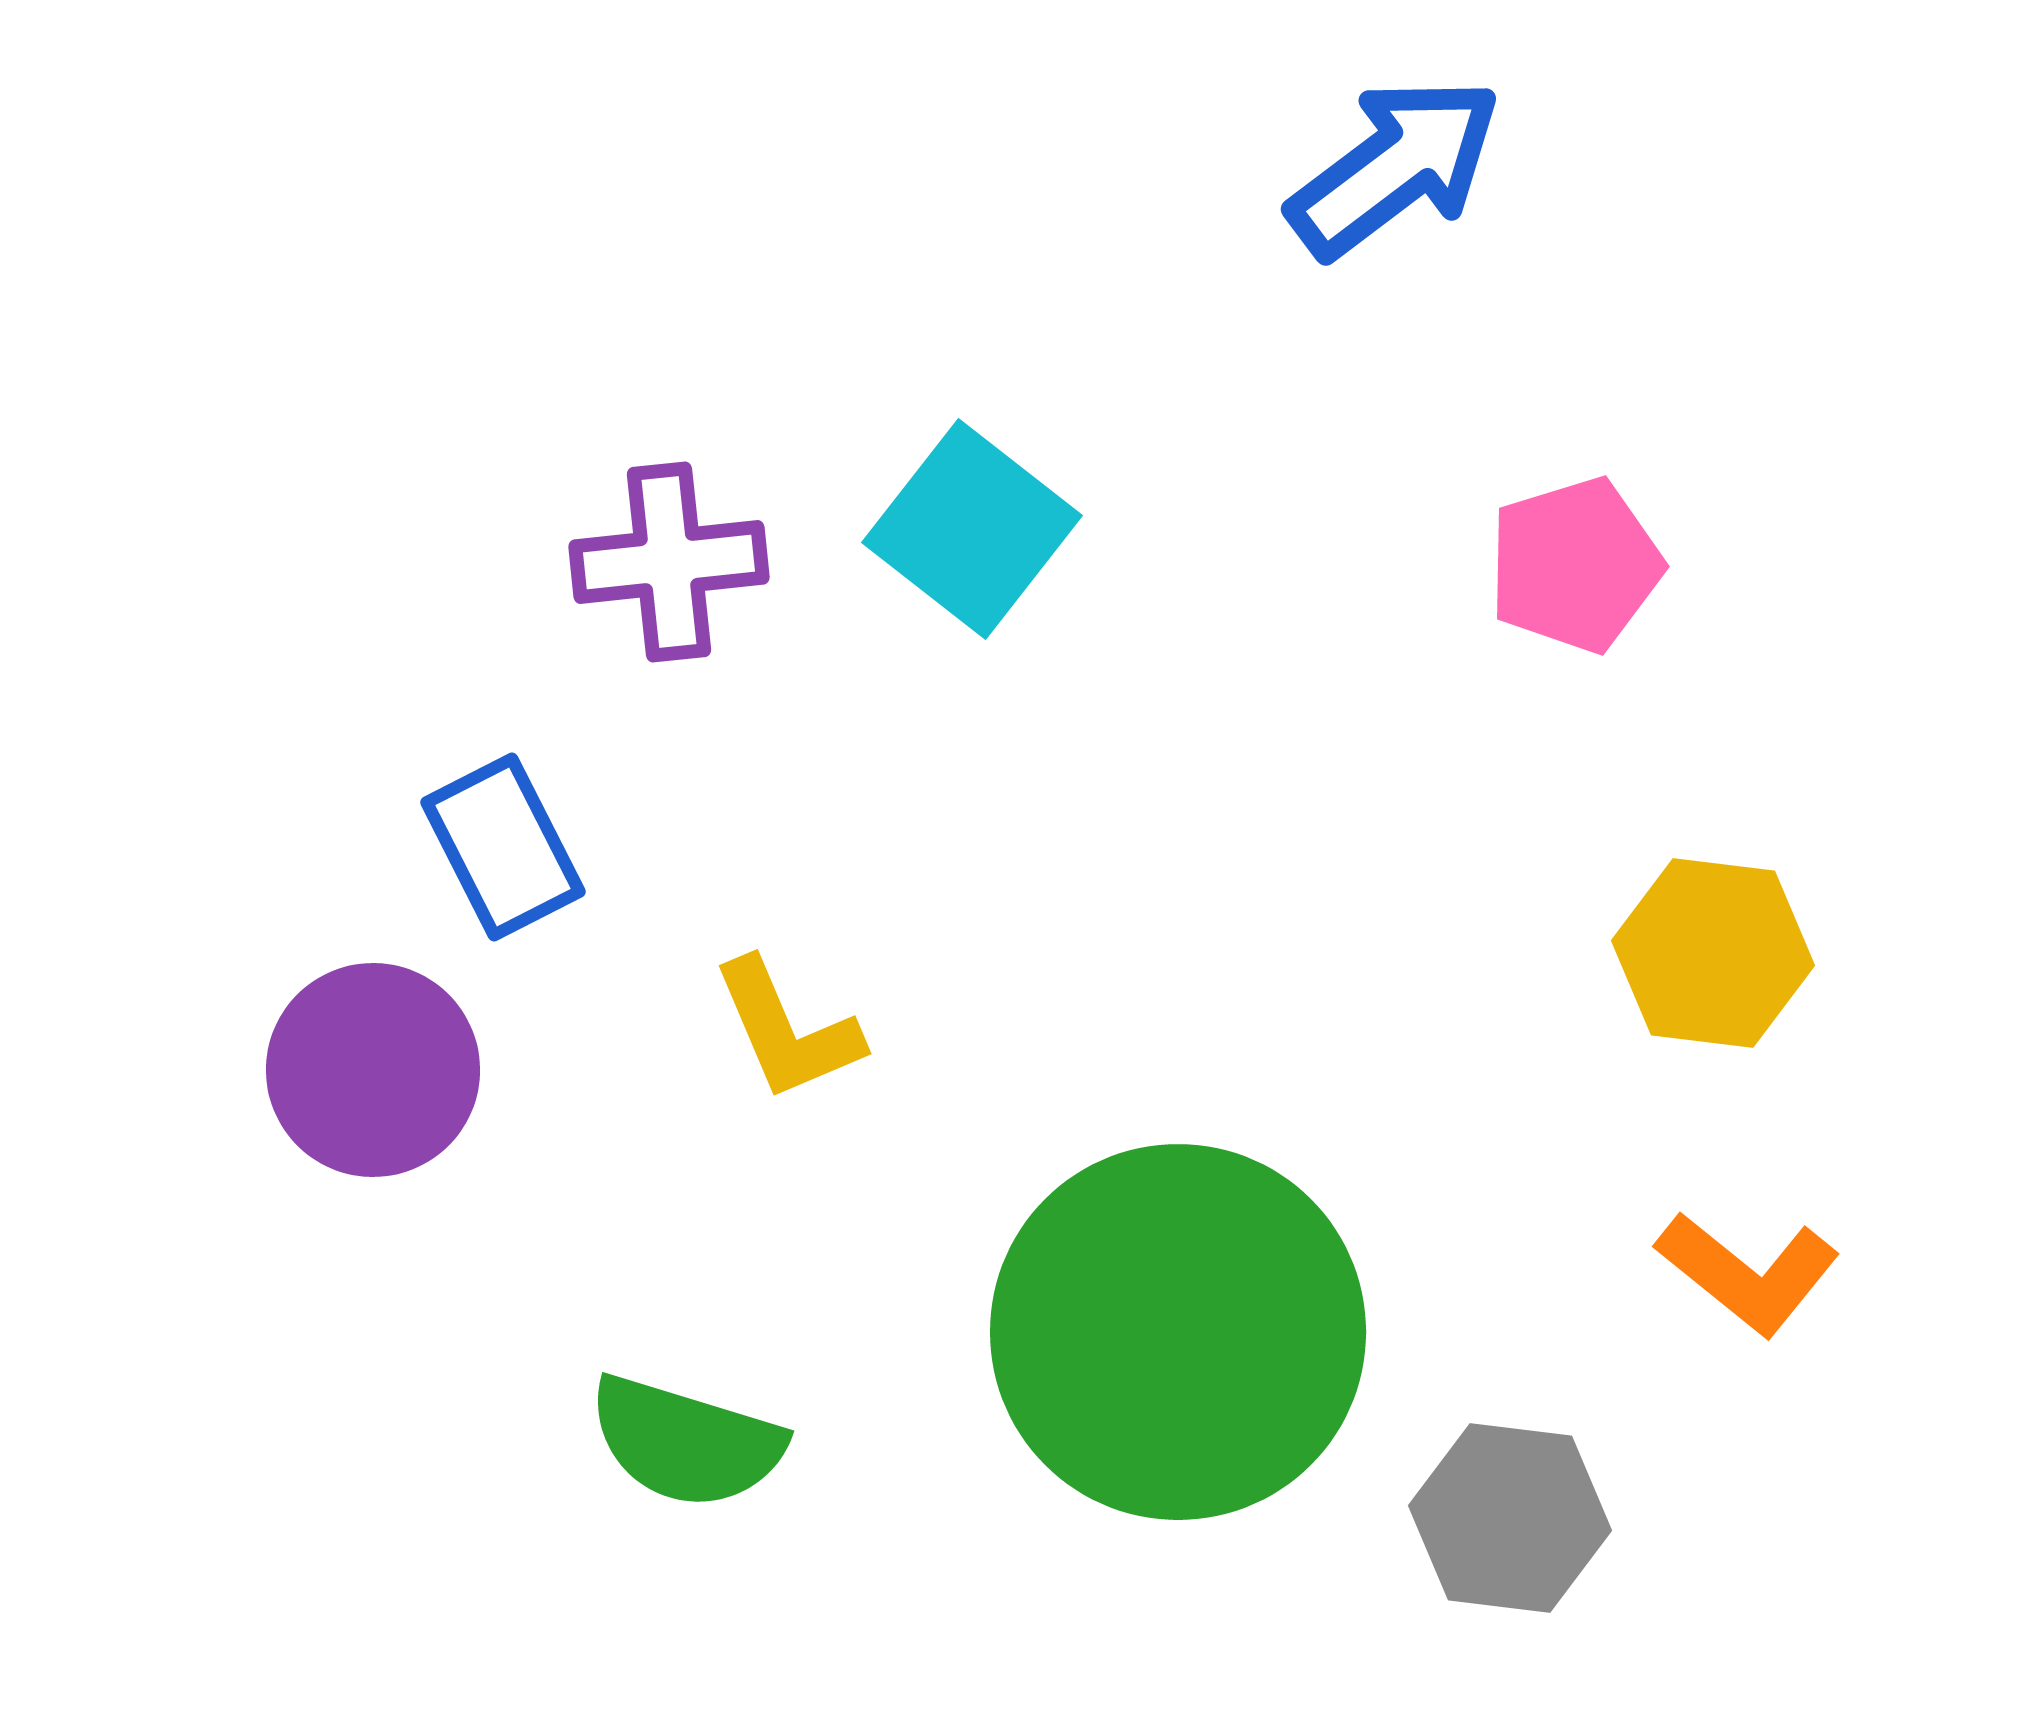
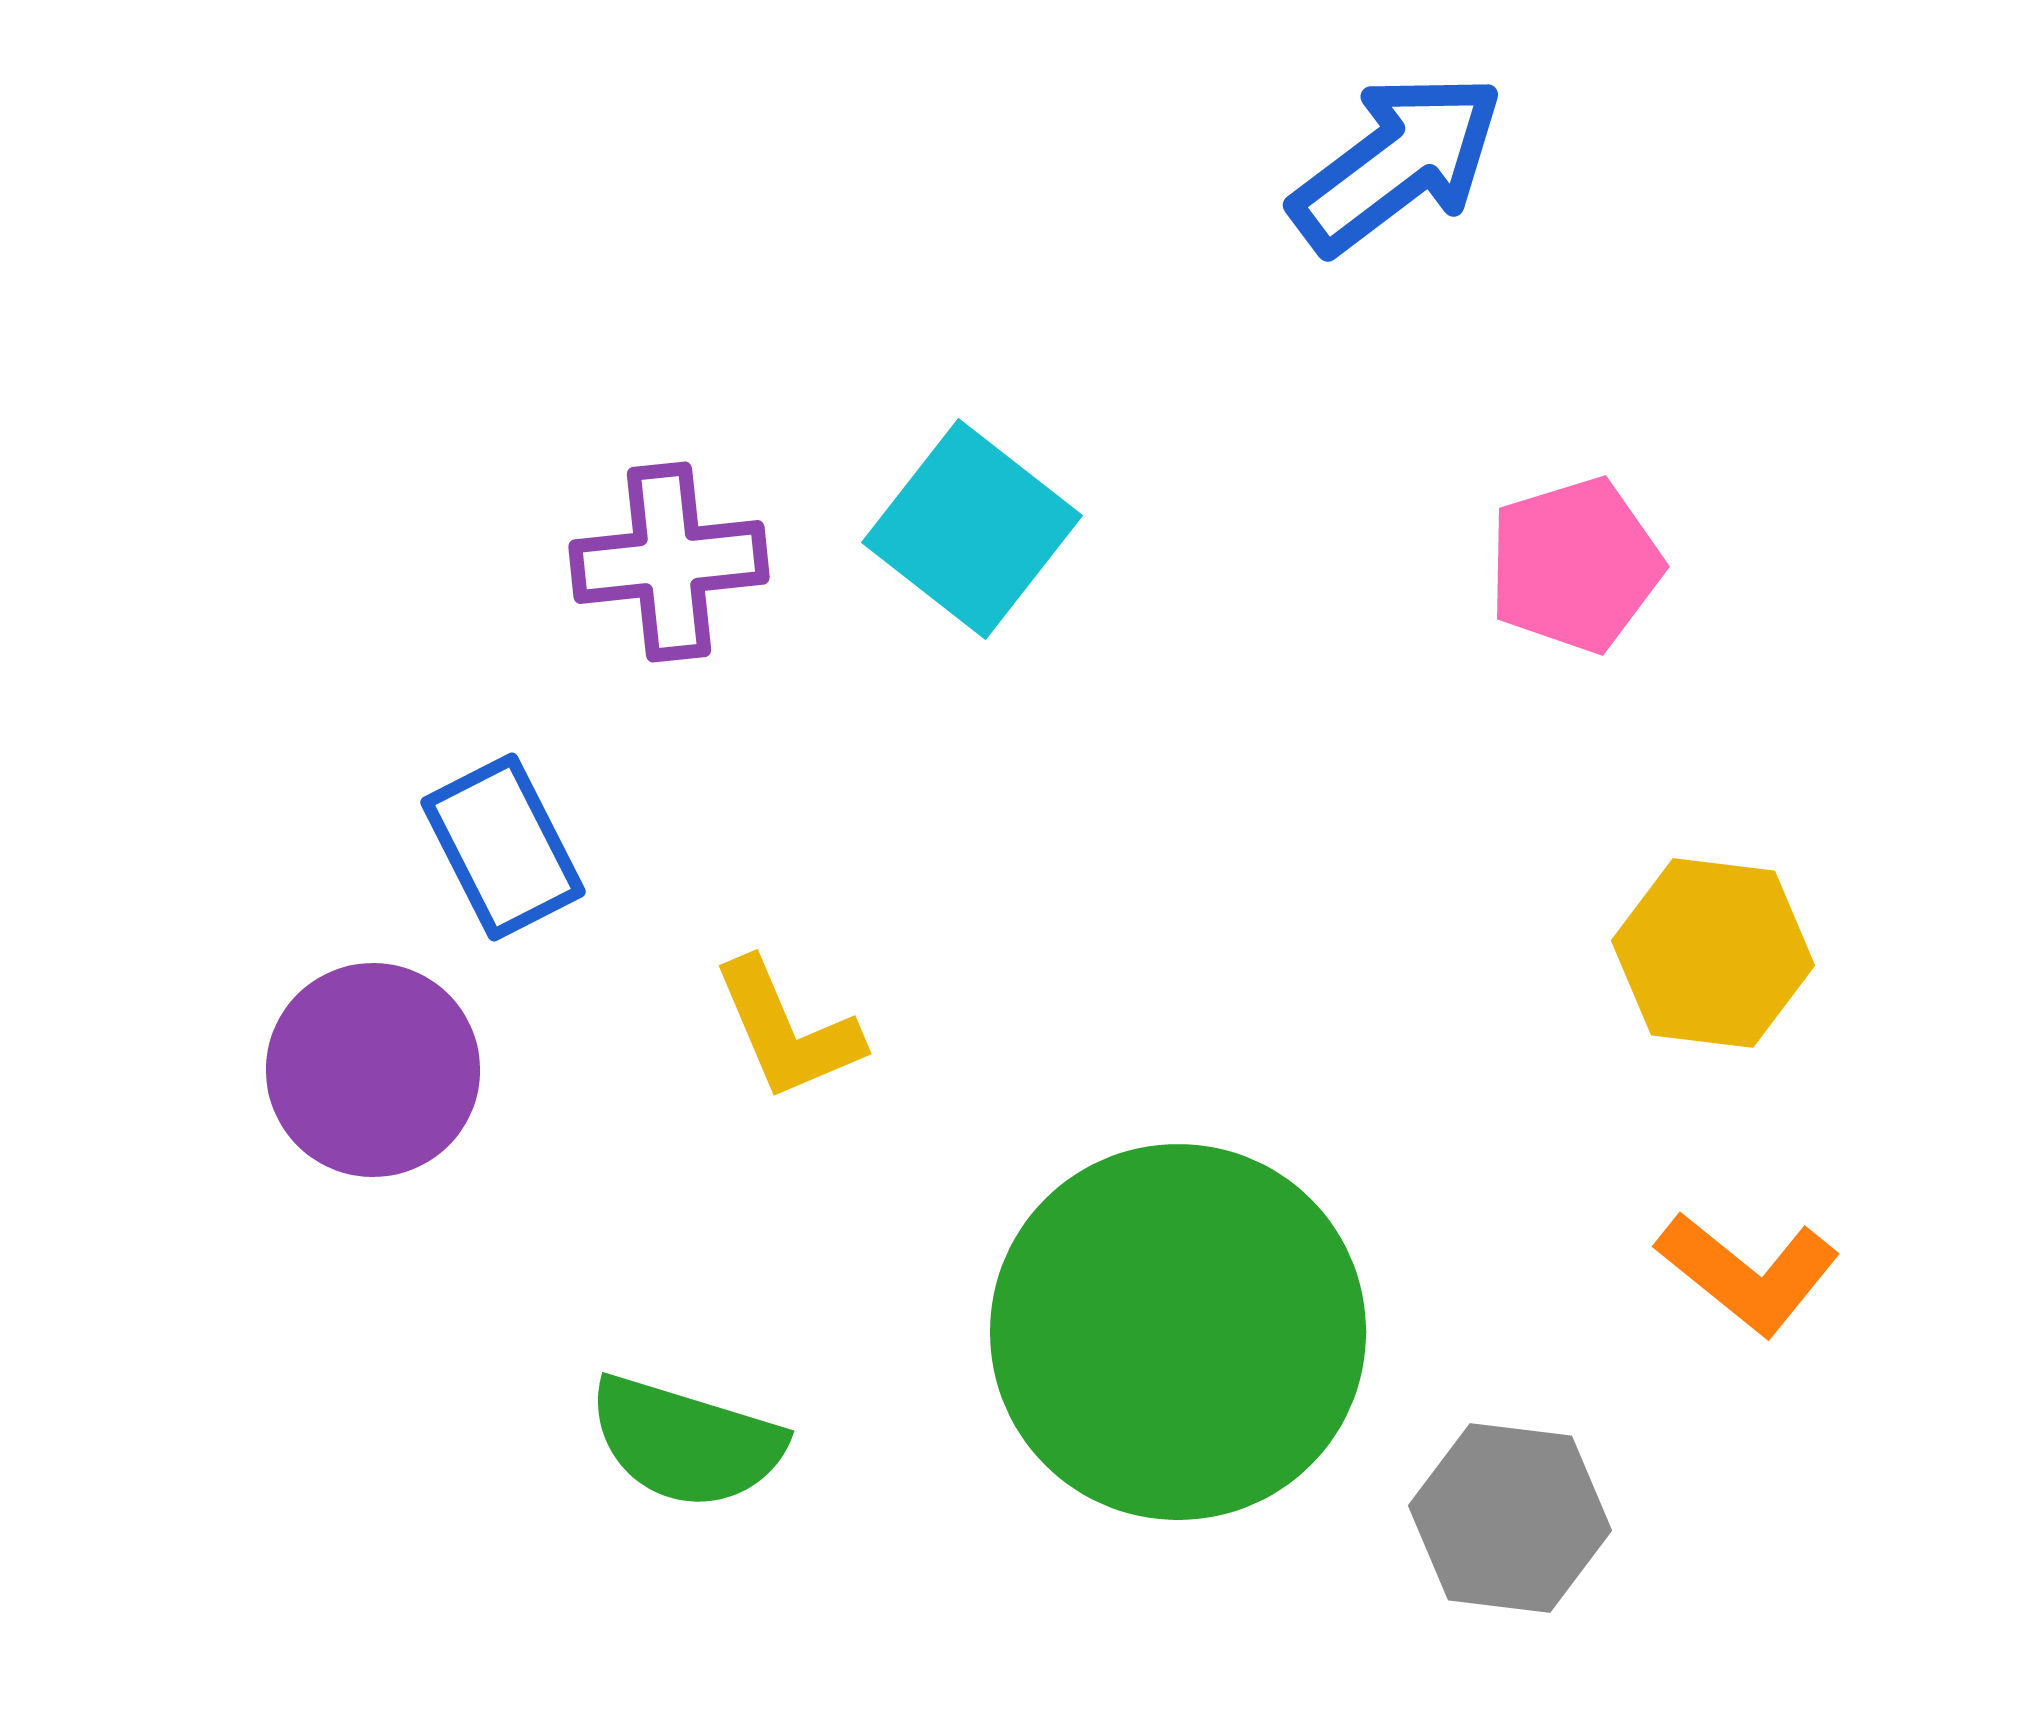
blue arrow: moved 2 px right, 4 px up
